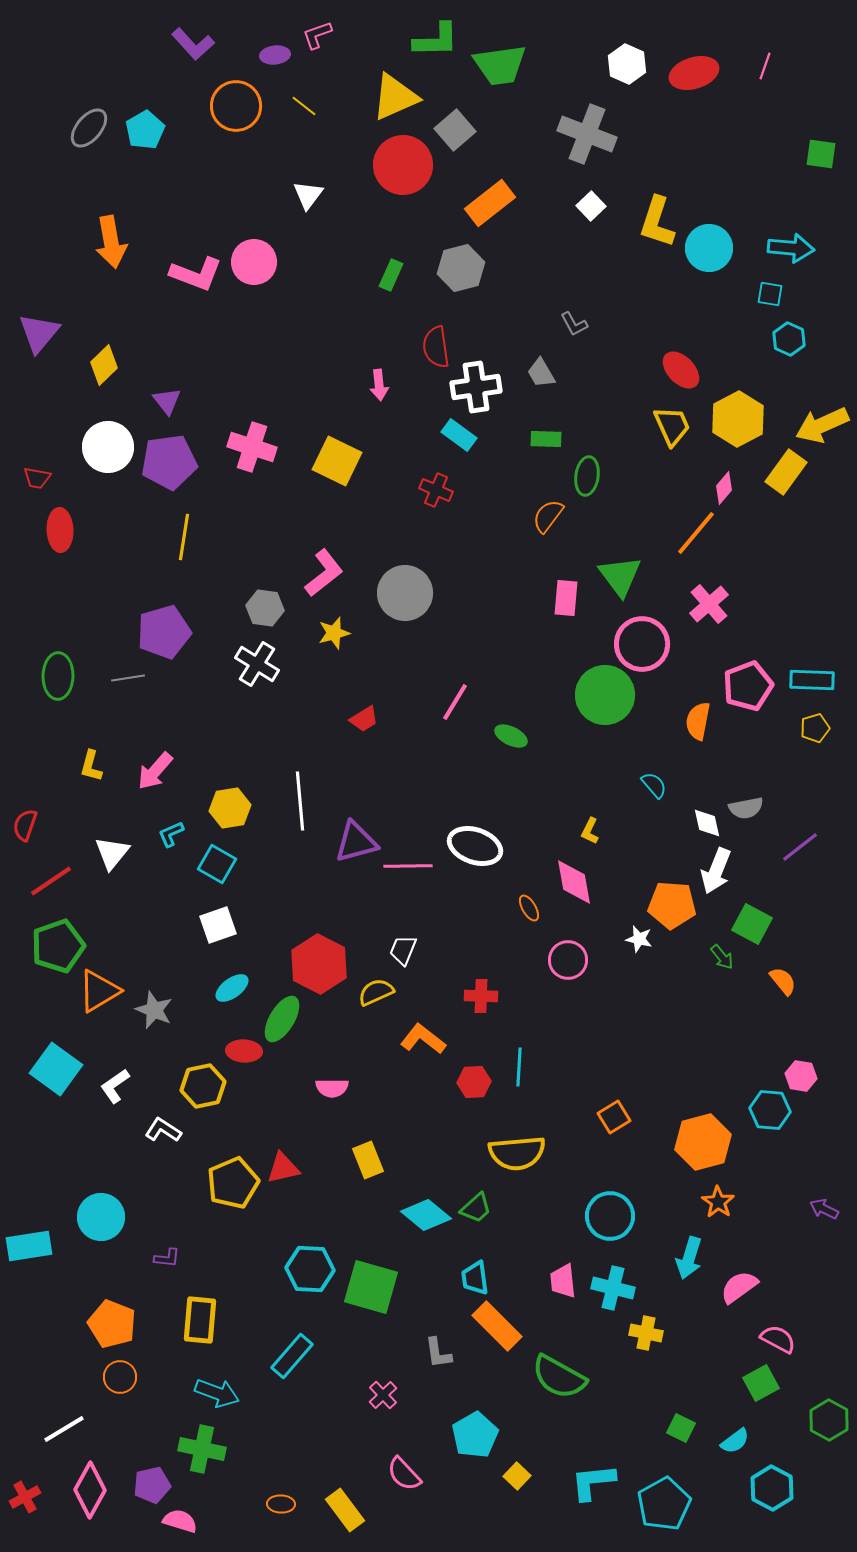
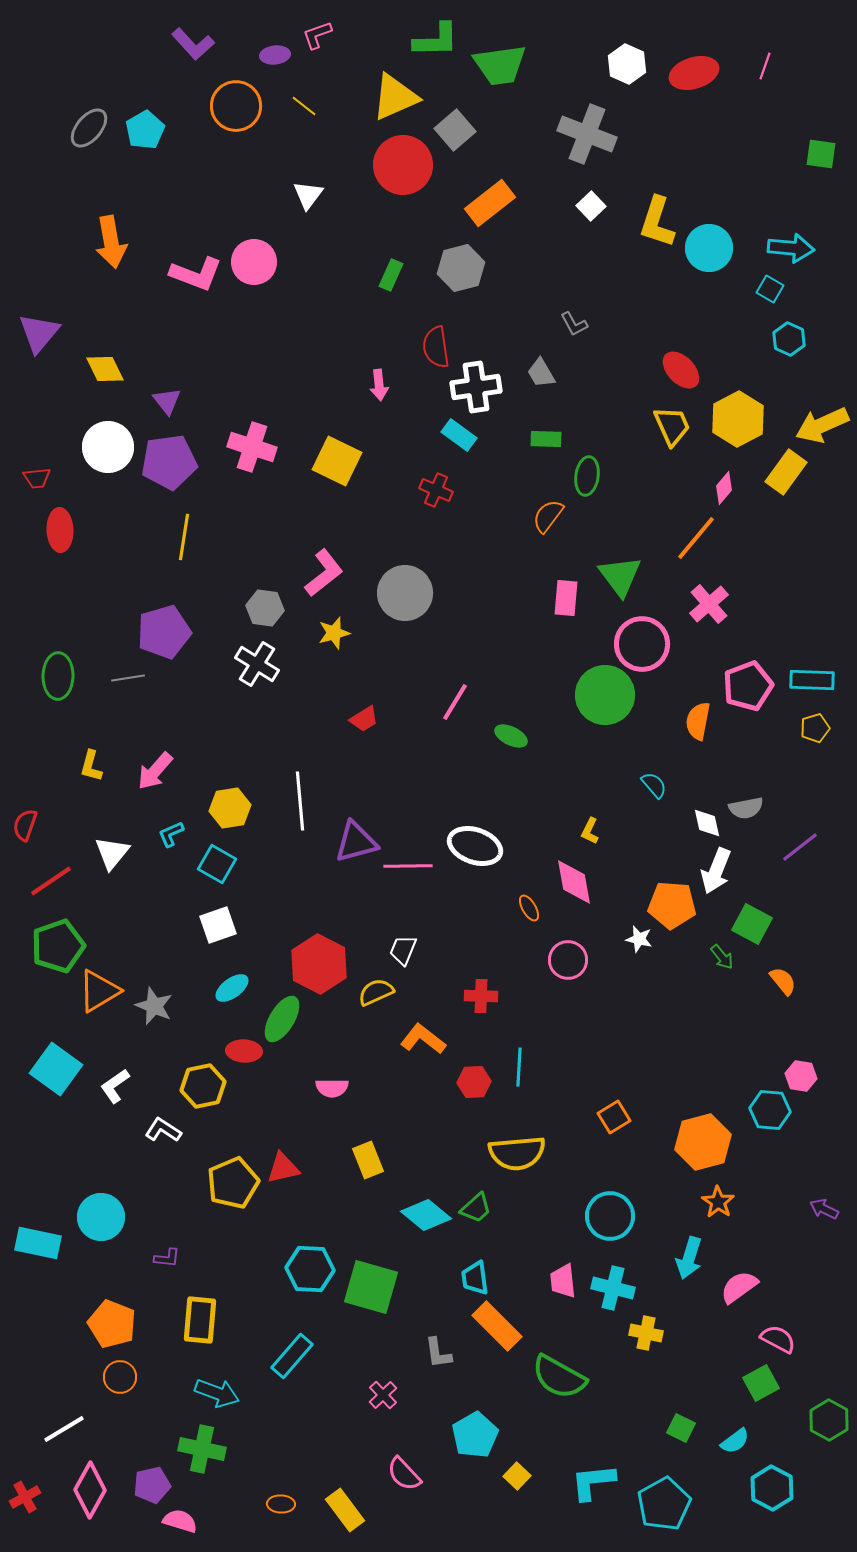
cyan square at (770, 294): moved 5 px up; rotated 20 degrees clockwise
yellow diamond at (104, 365): moved 1 px right, 4 px down; rotated 72 degrees counterclockwise
red trapezoid at (37, 478): rotated 16 degrees counterclockwise
orange line at (696, 533): moved 5 px down
gray star at (154, 1010): moved 4 px up
cyan rectangle at (29, 1246): moved 9 px right, 3 px up; rotated 21 degrees clockwise
